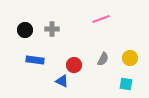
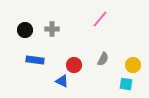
pink line: moved 1 px left; rotated 30 degrees counterclockwise
yellow circle: moved 3 px right, 7 px down
